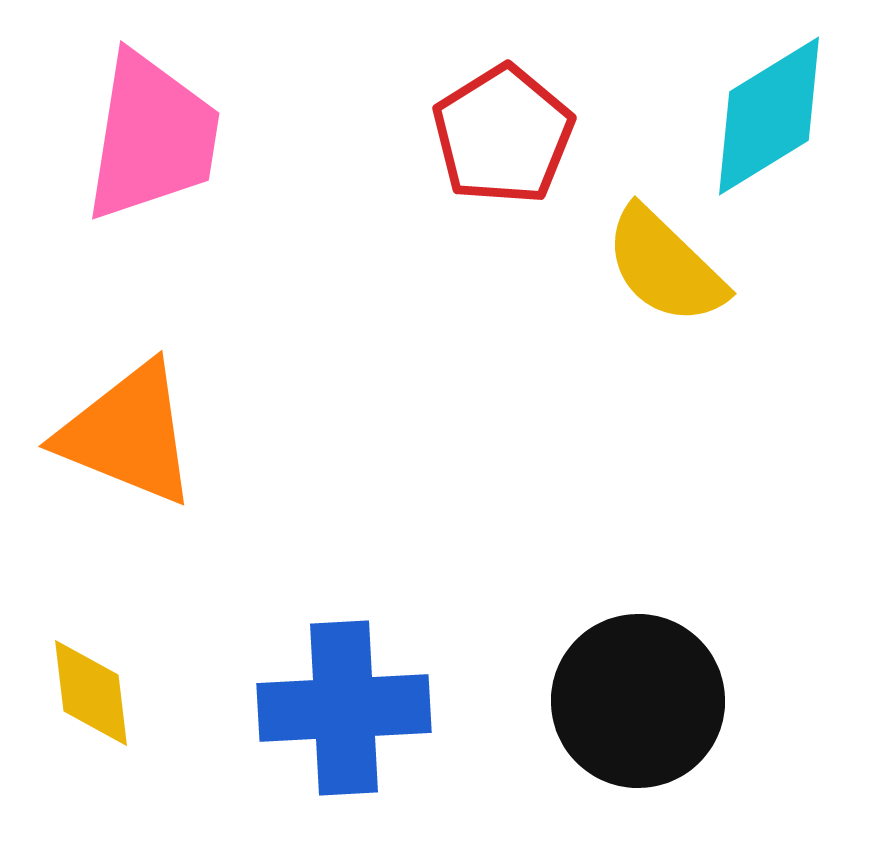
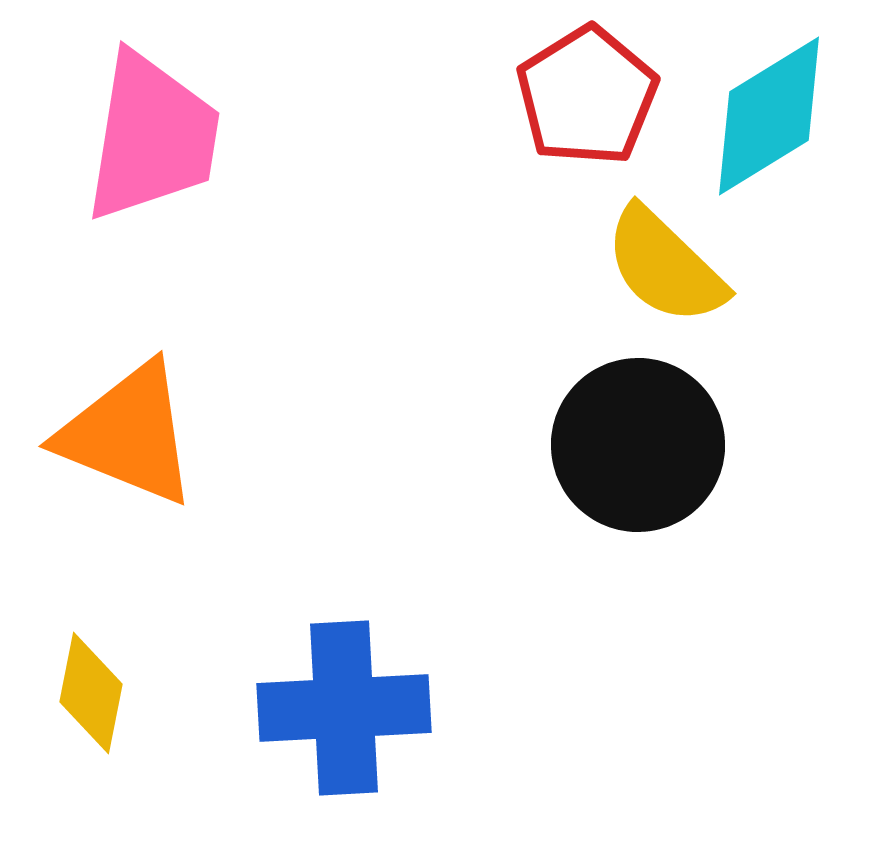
red pentagon: moved 84 px right, 39 px up
yellow diamond: rotated 18 degrees clockwise
black circle: moved 256 px up
